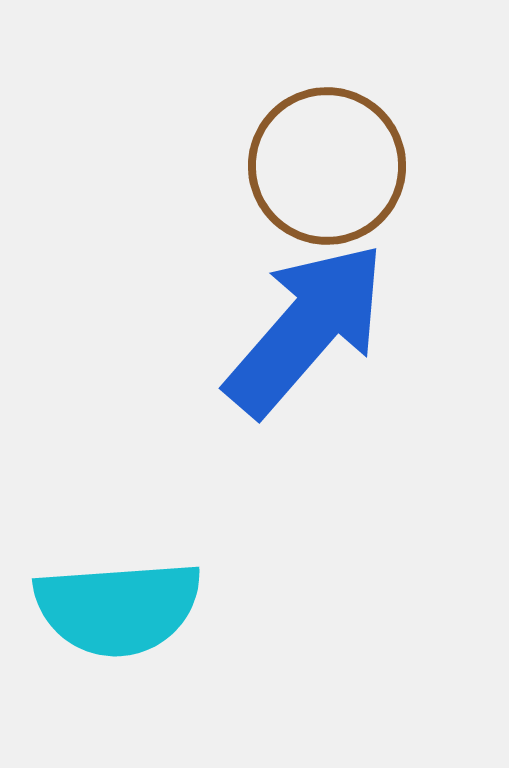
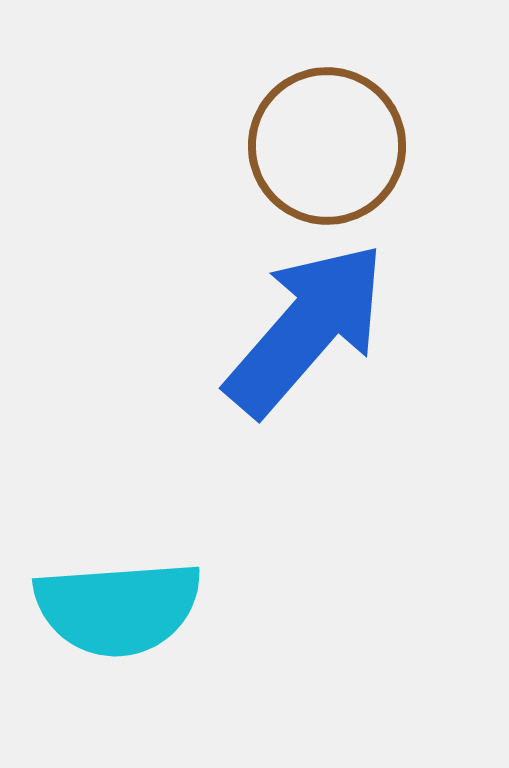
brown circle: moved 20 px up
